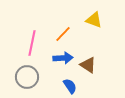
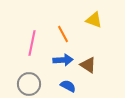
orange line: rotated 72 degrees counterclockwise
blue arrow: moved 2 px down
gray circle: moved 2 px right, 7 px down
blue semicircle: moved 2 px left; rotated 28 degrees counterclockwise
